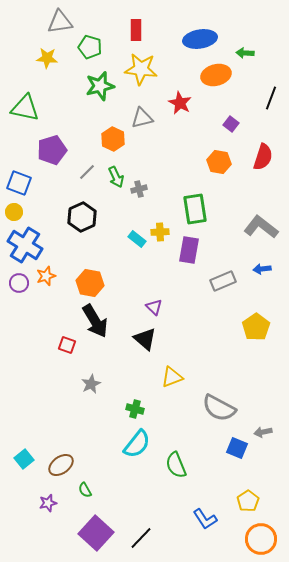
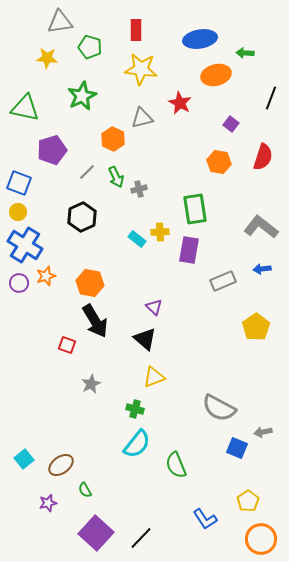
green star at (100, 86): moved 18 px left, 10 px down; rotated 12 degrees counterclockwise
yellow circle at (14, 212): moved 4 px right
yellow triangle at (172, 377): moved 18 px left
